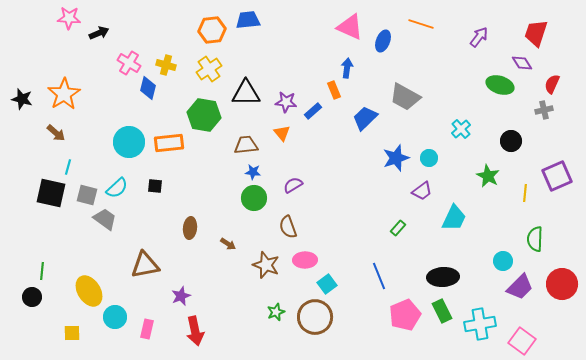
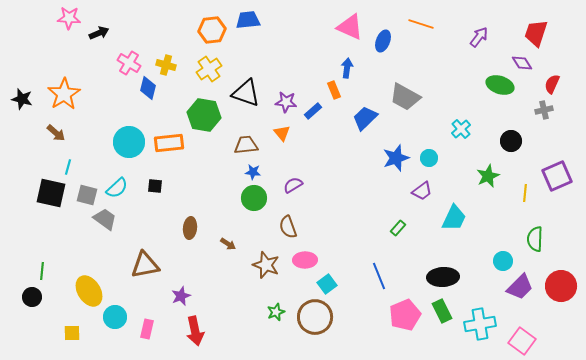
black triangle at (246, 93): rotated 20 degrees clockwise
green star at (488, 176): rotated 20 degrees clockwise
red circle at (562, 284): moved 1 px left, 2 px down
